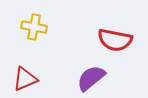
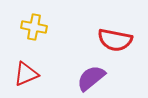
red triangle: moved 1 px right, 5 px up
